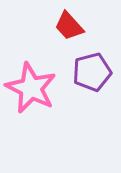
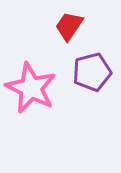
red trapezoid: rotated 76 degrees clockwise
